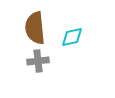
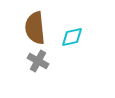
gray cross: rotated 35 degrees clockwise
